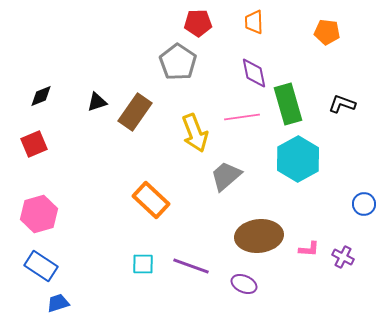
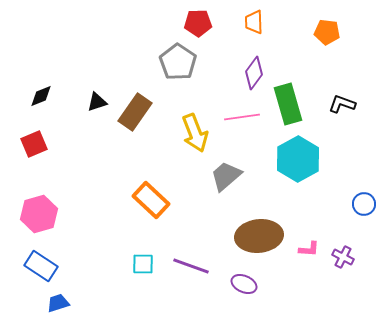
purple diamond: rotated 48 degrees clockwise
